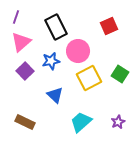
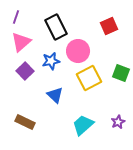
green square: moved 1 px right, 1 px up; rotated 12 degrees counterclockwise
cyan trapezoid: moved 2 px right, 3 px down
